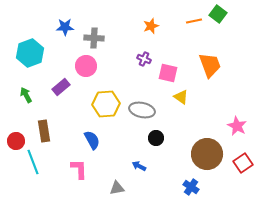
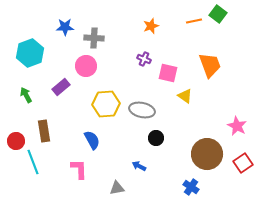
yellow triangle: moved 4 px right, 1 px up
